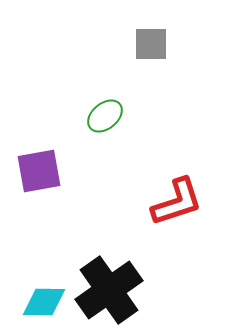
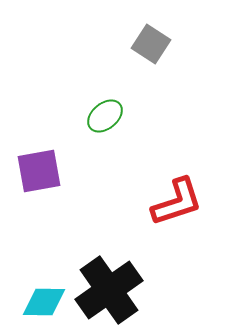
gray square: rotated 33 degrees clockwise
